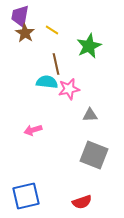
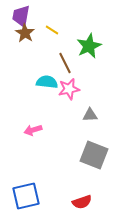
purple trapezoid: moved 1 px right
brown line: moved 9 px right, 1 px up; rotated 15 degrees counterclockwise
